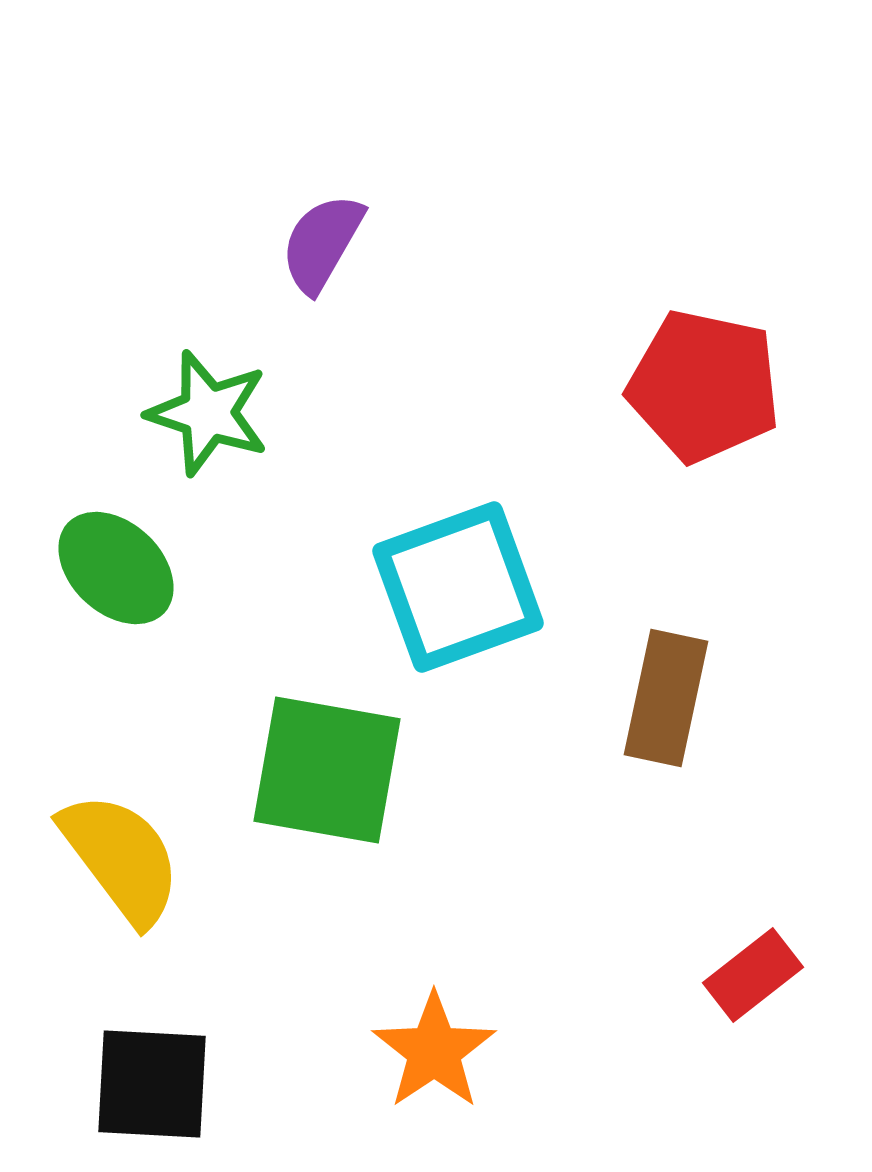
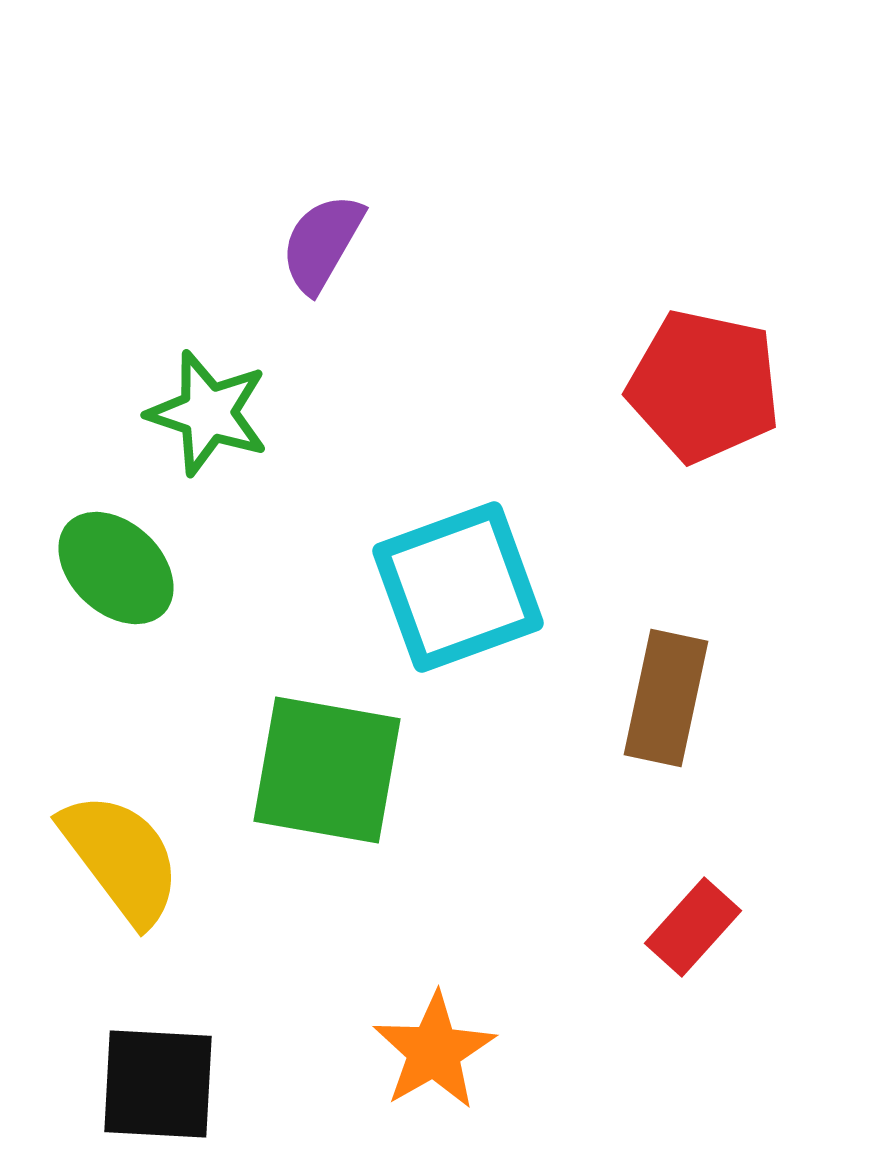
red rectangle: moved 60 px left, 48 px up; rotated 10 degrees counterclockwise
orange star: rotated 4 degrees clockwise
black square: moved 6 px right
